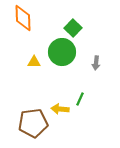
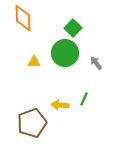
green circle: moved 3 px right, 1 px down
gray arrow: rotated 136 degrees clockwise
green line: moved 4 px right
yellow arrow: moved 4 px up
brown pentagon: moved 1 px left; rotated 12 degrees counterclockwise
